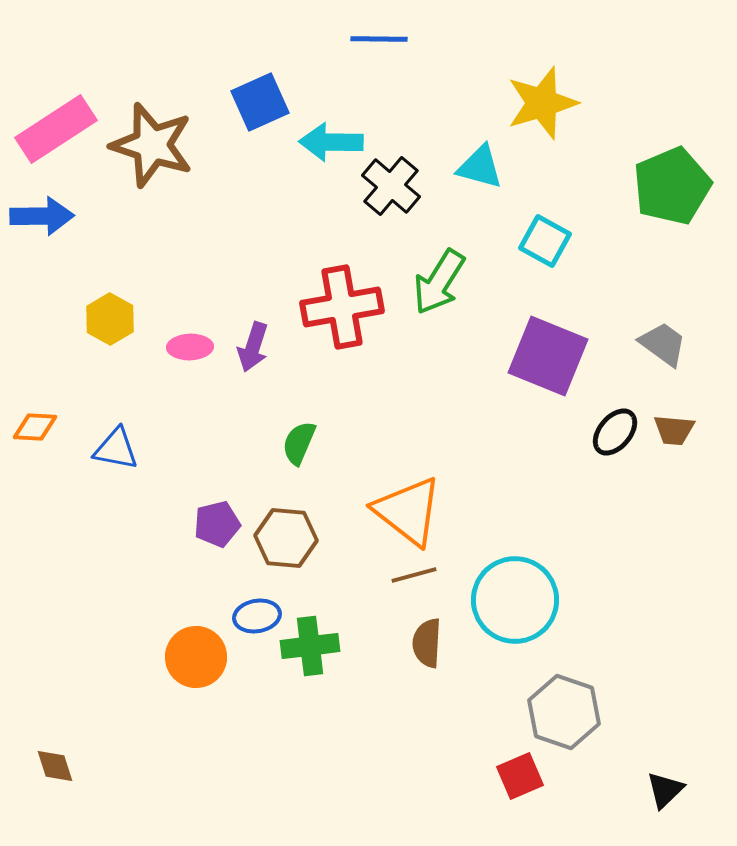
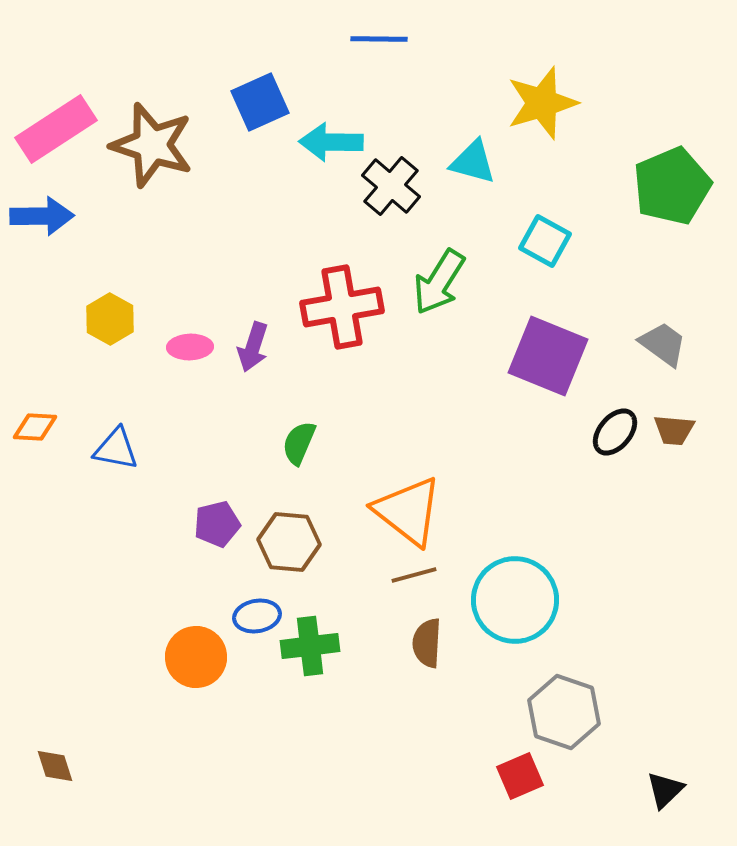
cyan triangle: moved 7 px left, 5 px up
brown hexagon: moved 3 px right, 4 px down
